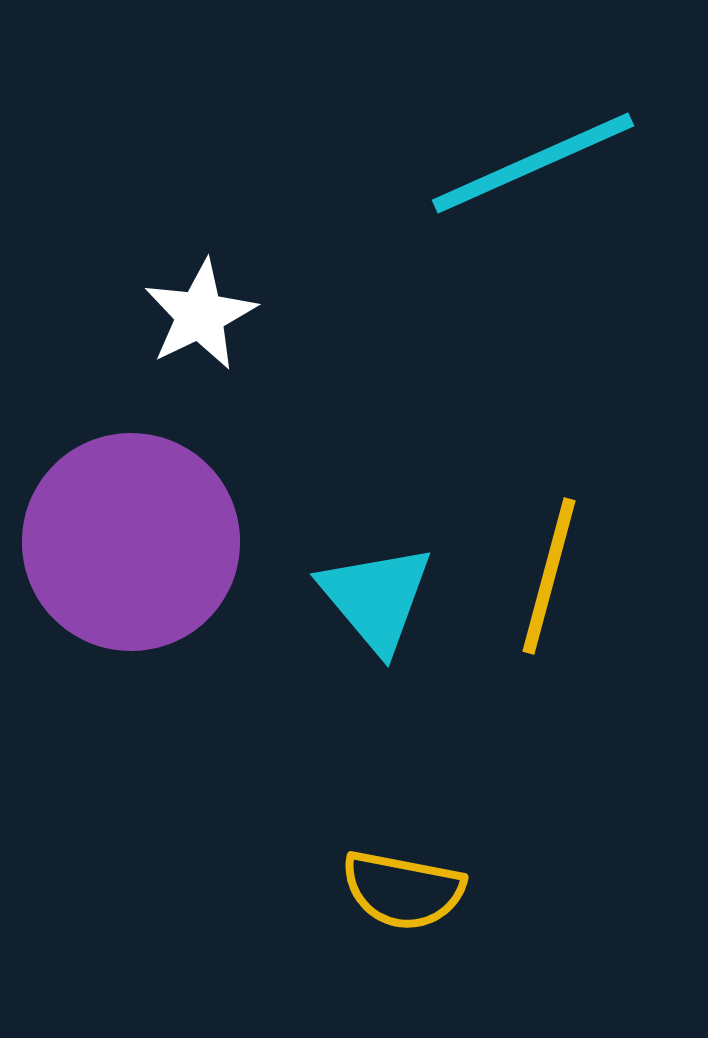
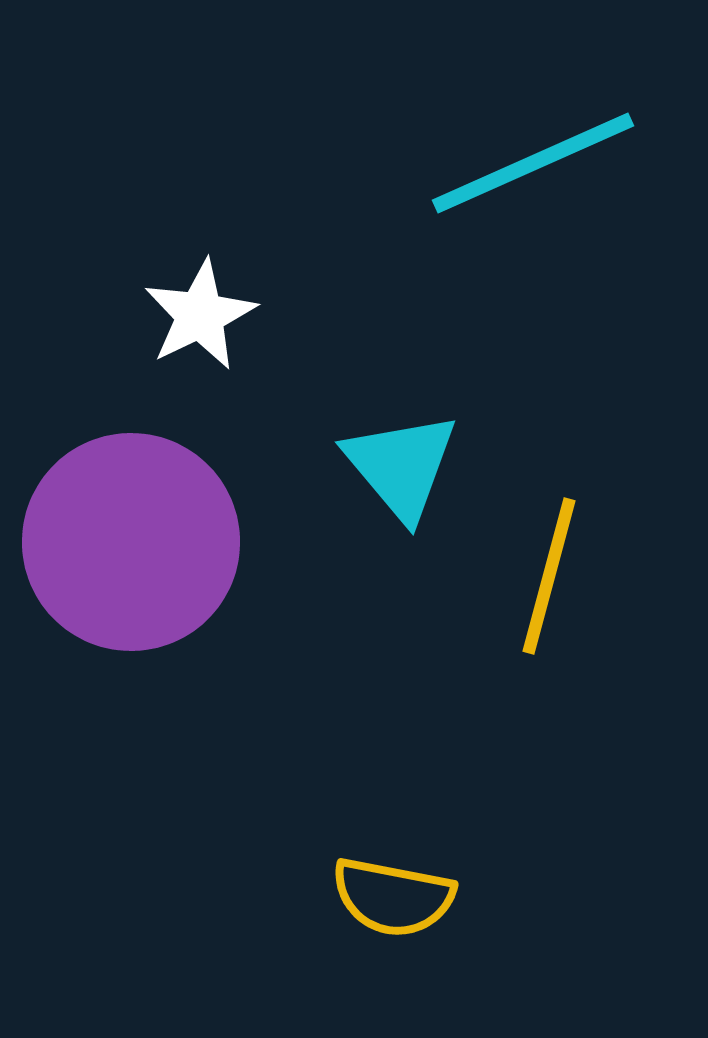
cyan triangle: moved 25 px right, 132 px up
yellow semicircle: moved 10 px left, 7 px down
